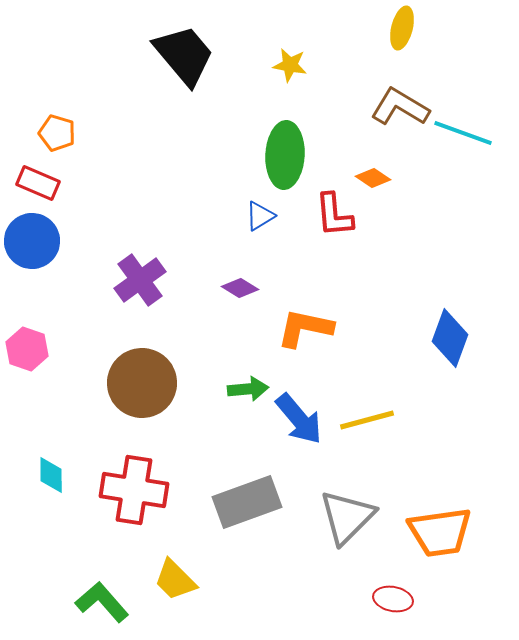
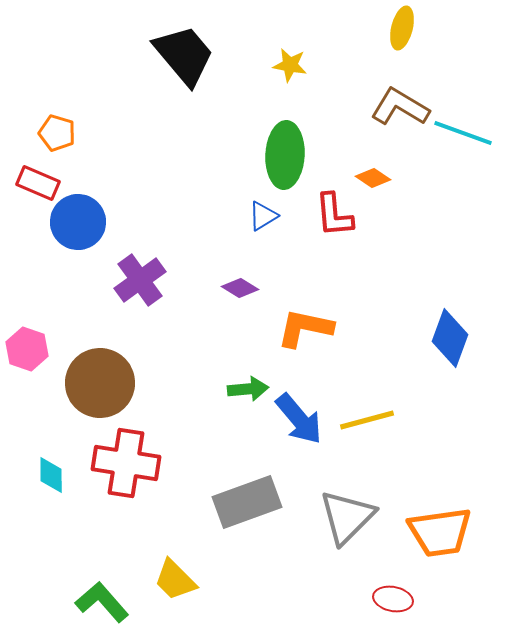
blue triangle: moved 3 px right
blue circle: moved 46 px right, 19 px up
brown circle: moved 42 px left
red cross: moved 8 px left, 27 px up
